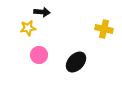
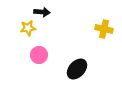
black ellipse: moved 1 px right, 7 px down
